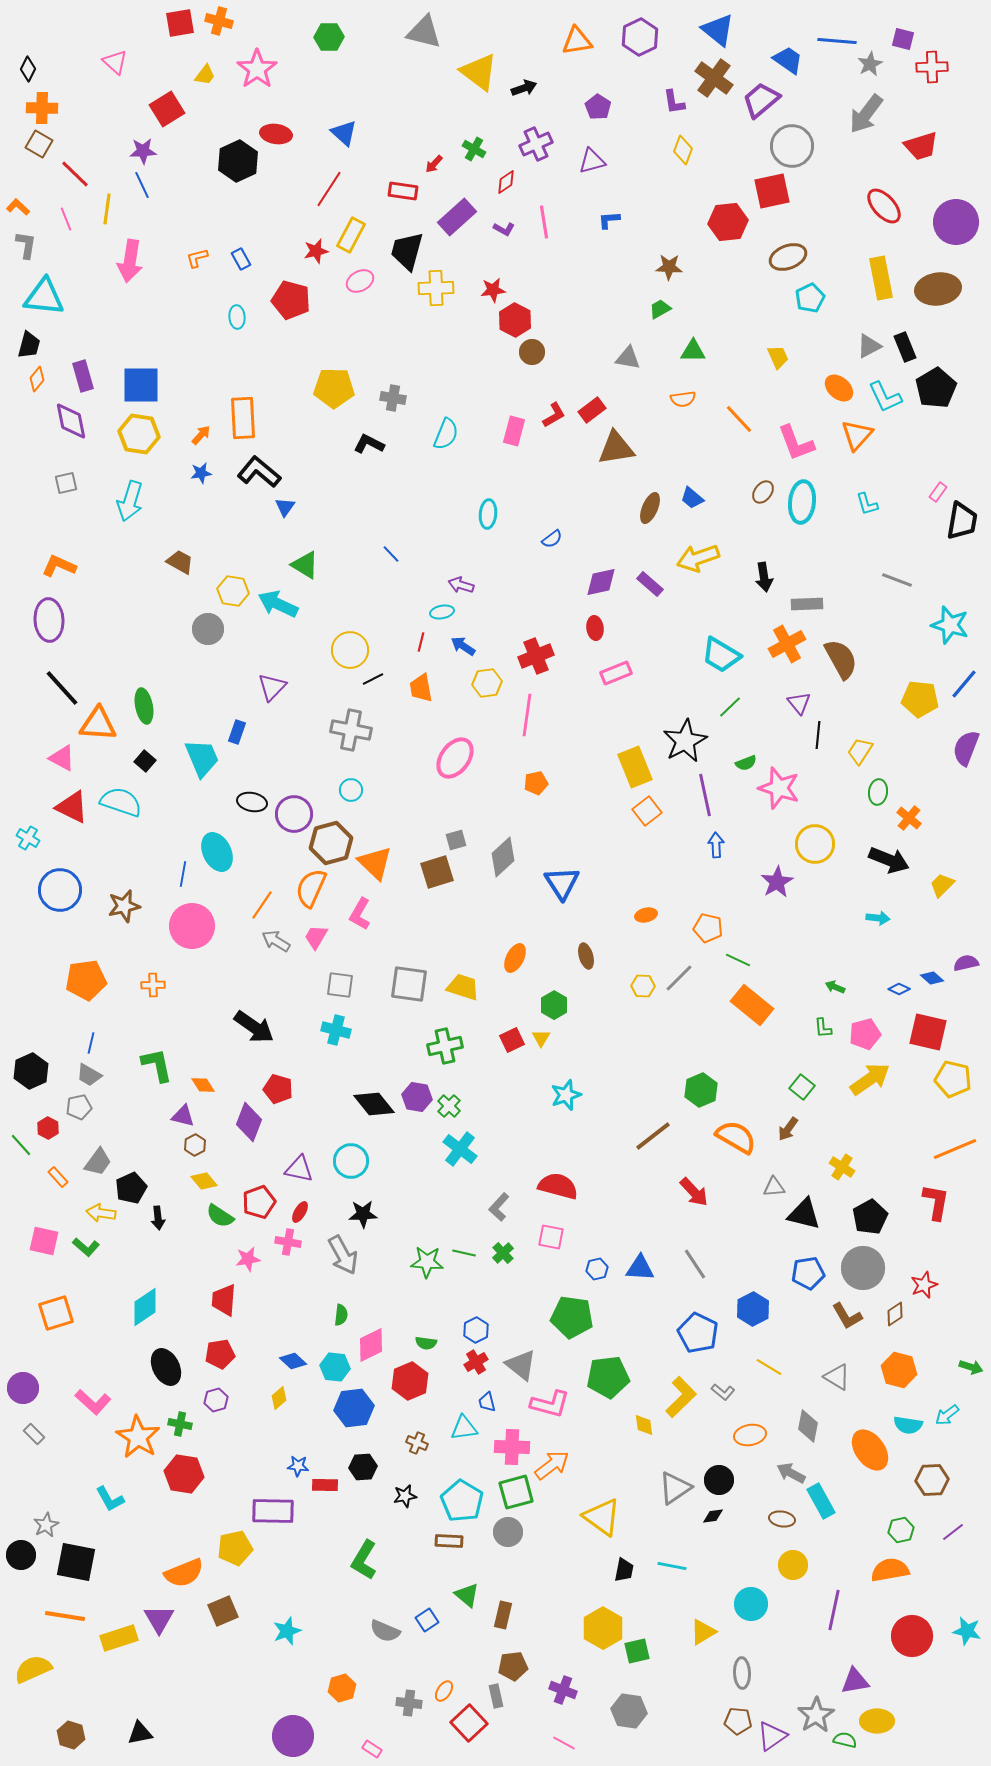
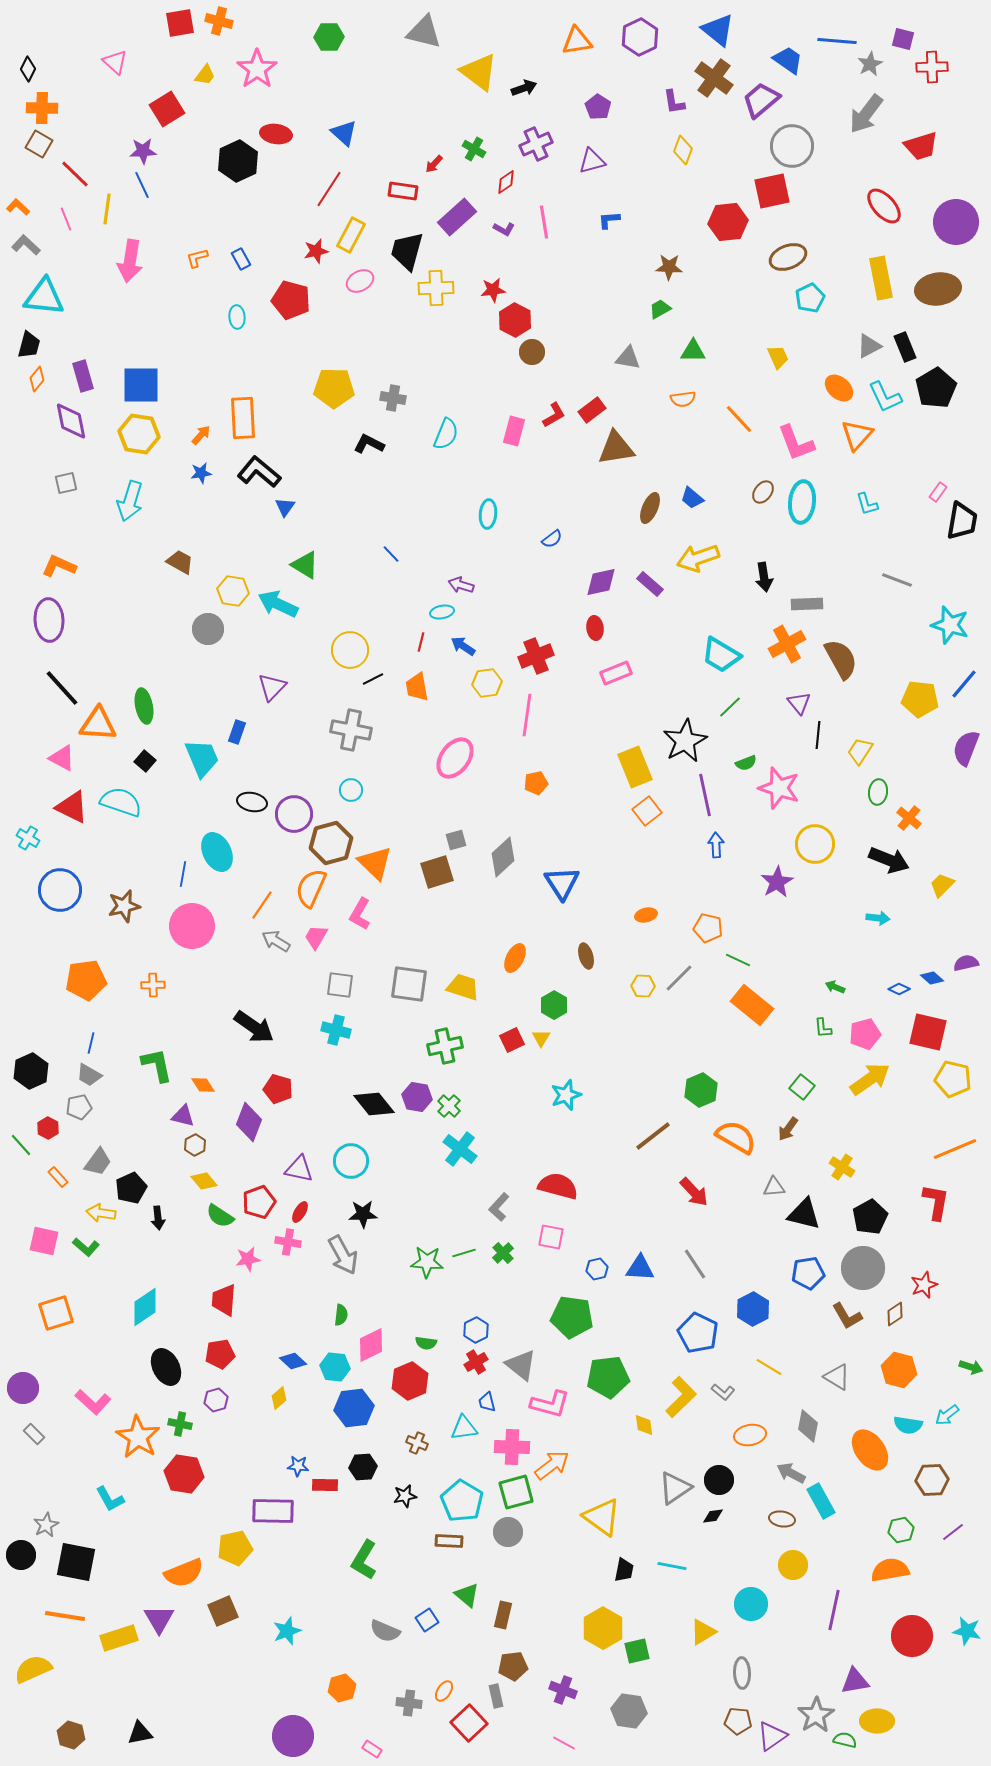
gray L-shape at (26, 245): rotated 56 degrees counterclockwise
orange trapezoid at (421, 688): moved 4 px left, 1 px up
green line at (464, 1253): rotated 30 degrees counterclockwise
